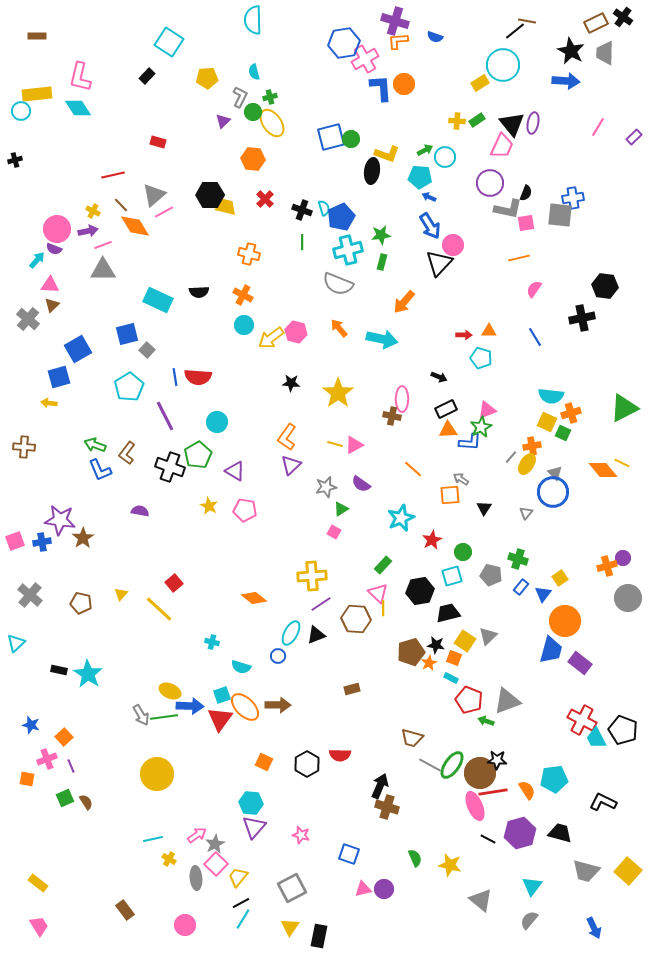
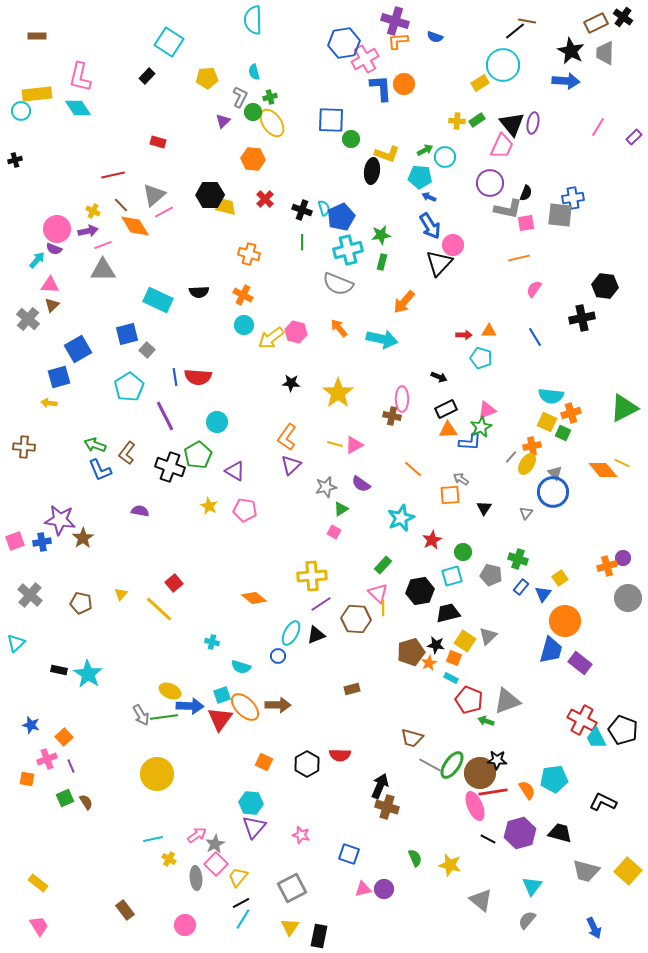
blue square at (331, 137): moved 17 px up; rotated 16 degrees clockwise
gray semicircle at (529, 920): moved 2 px left
